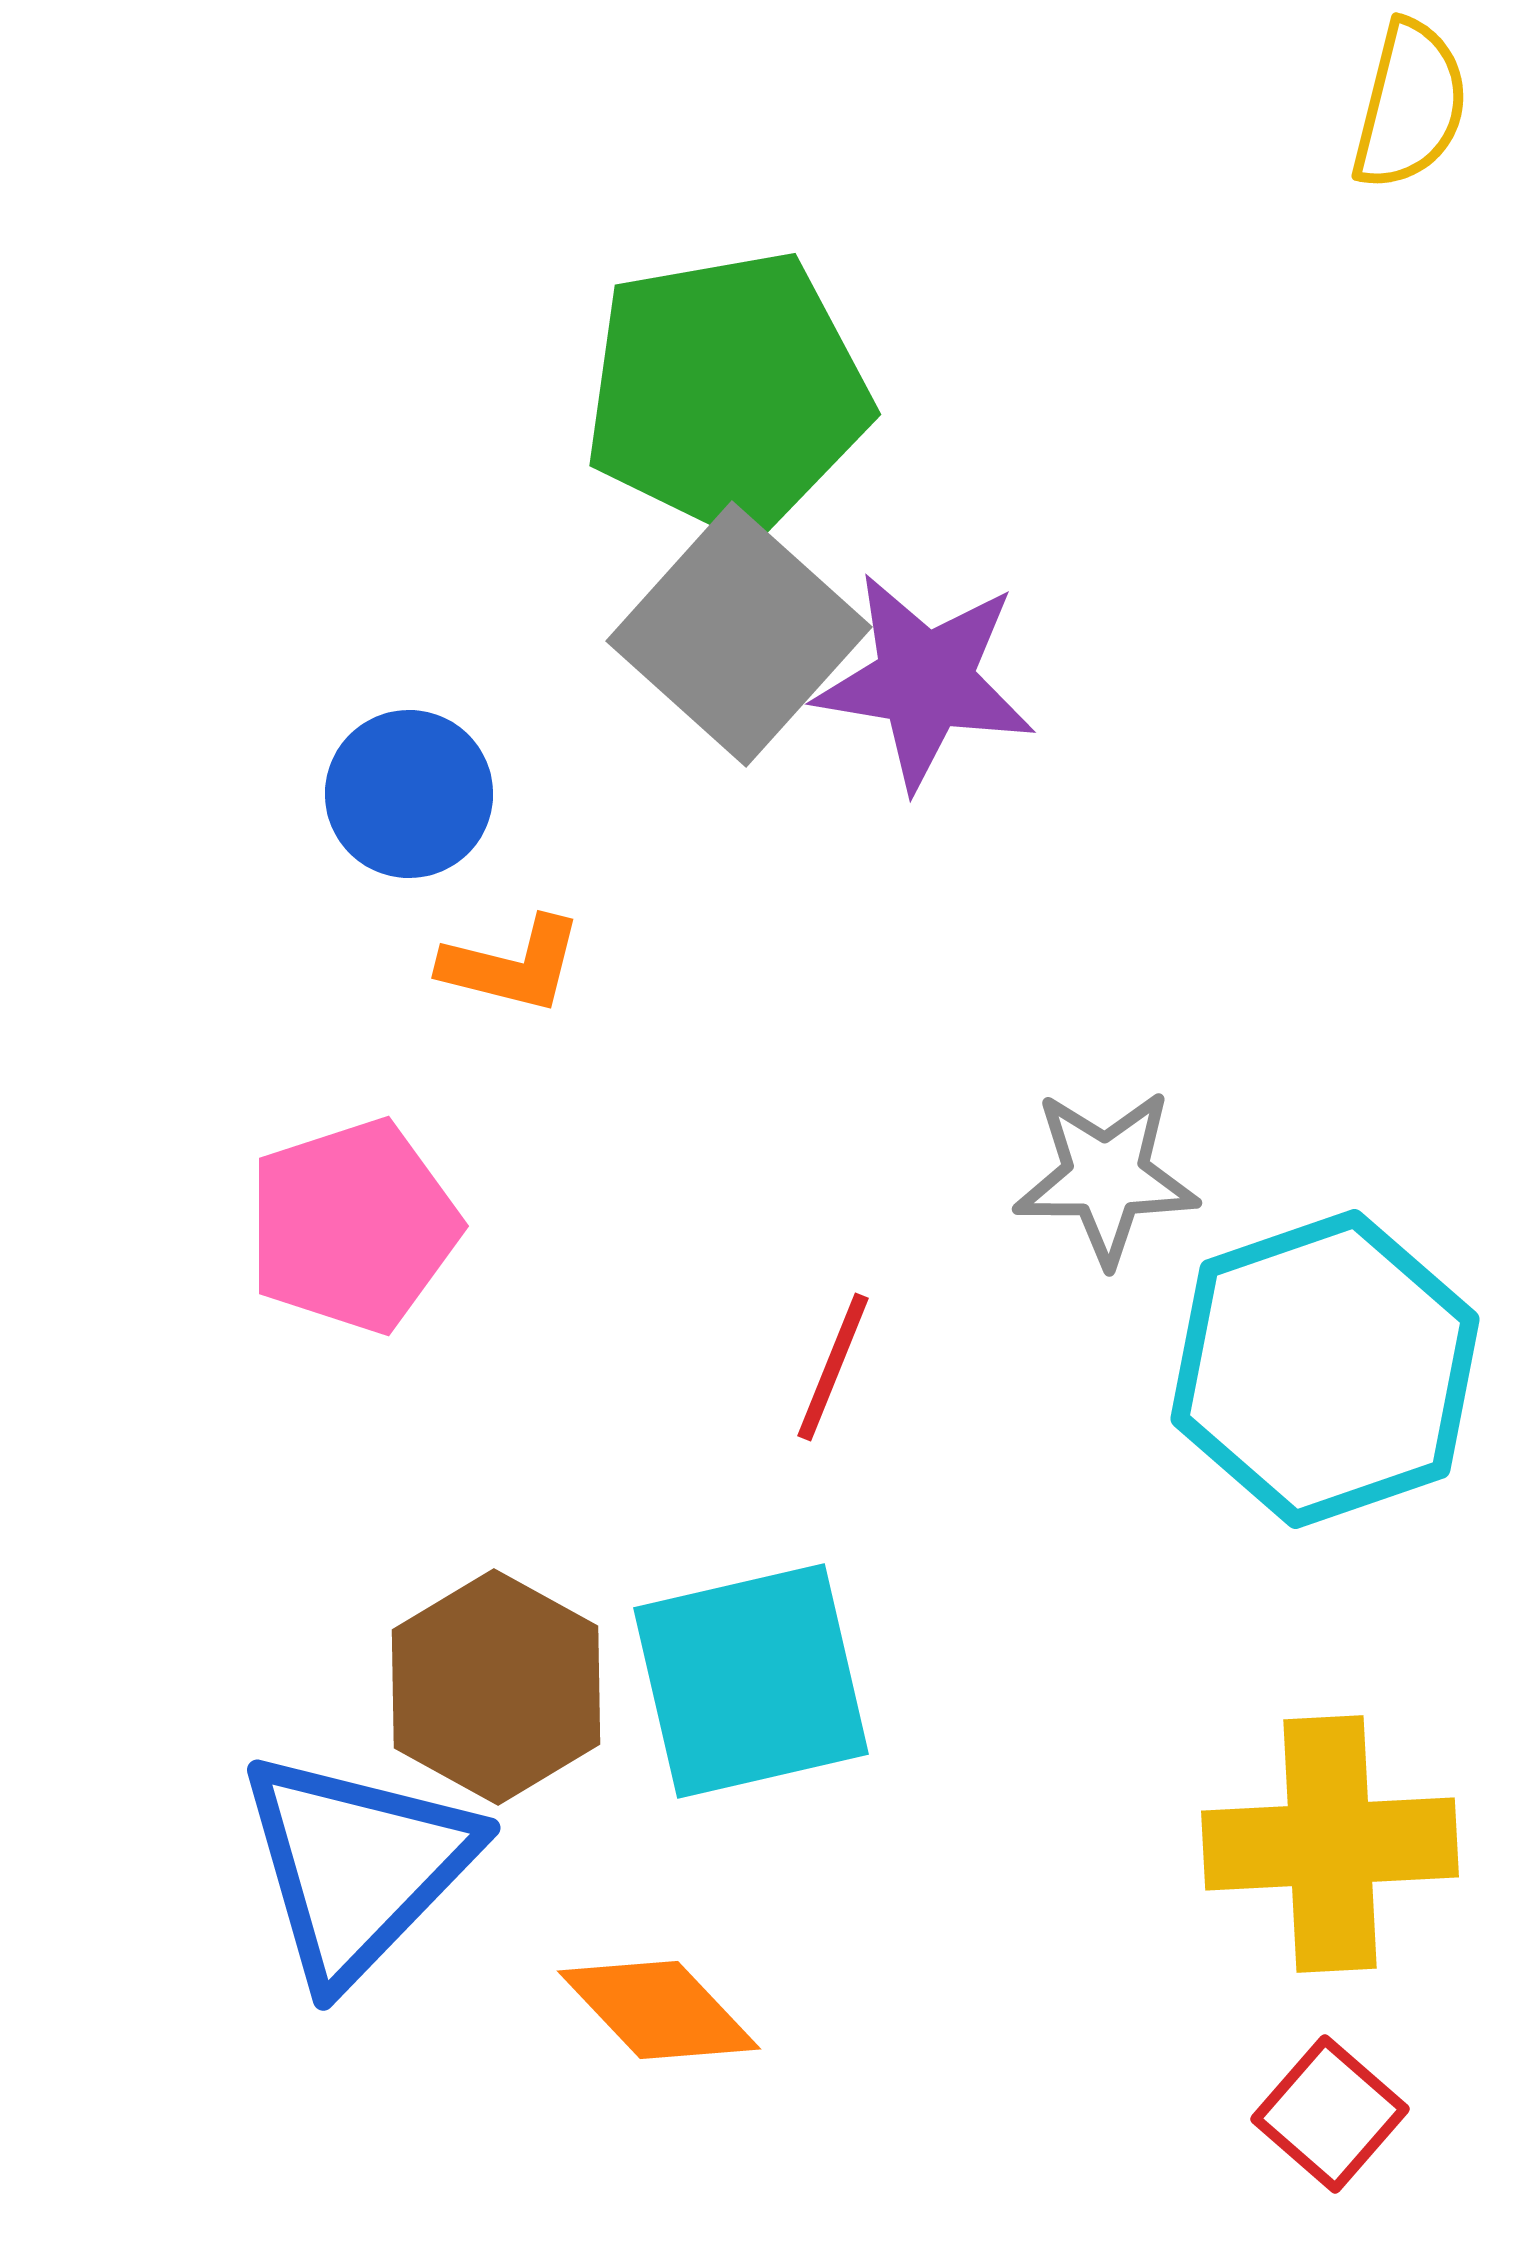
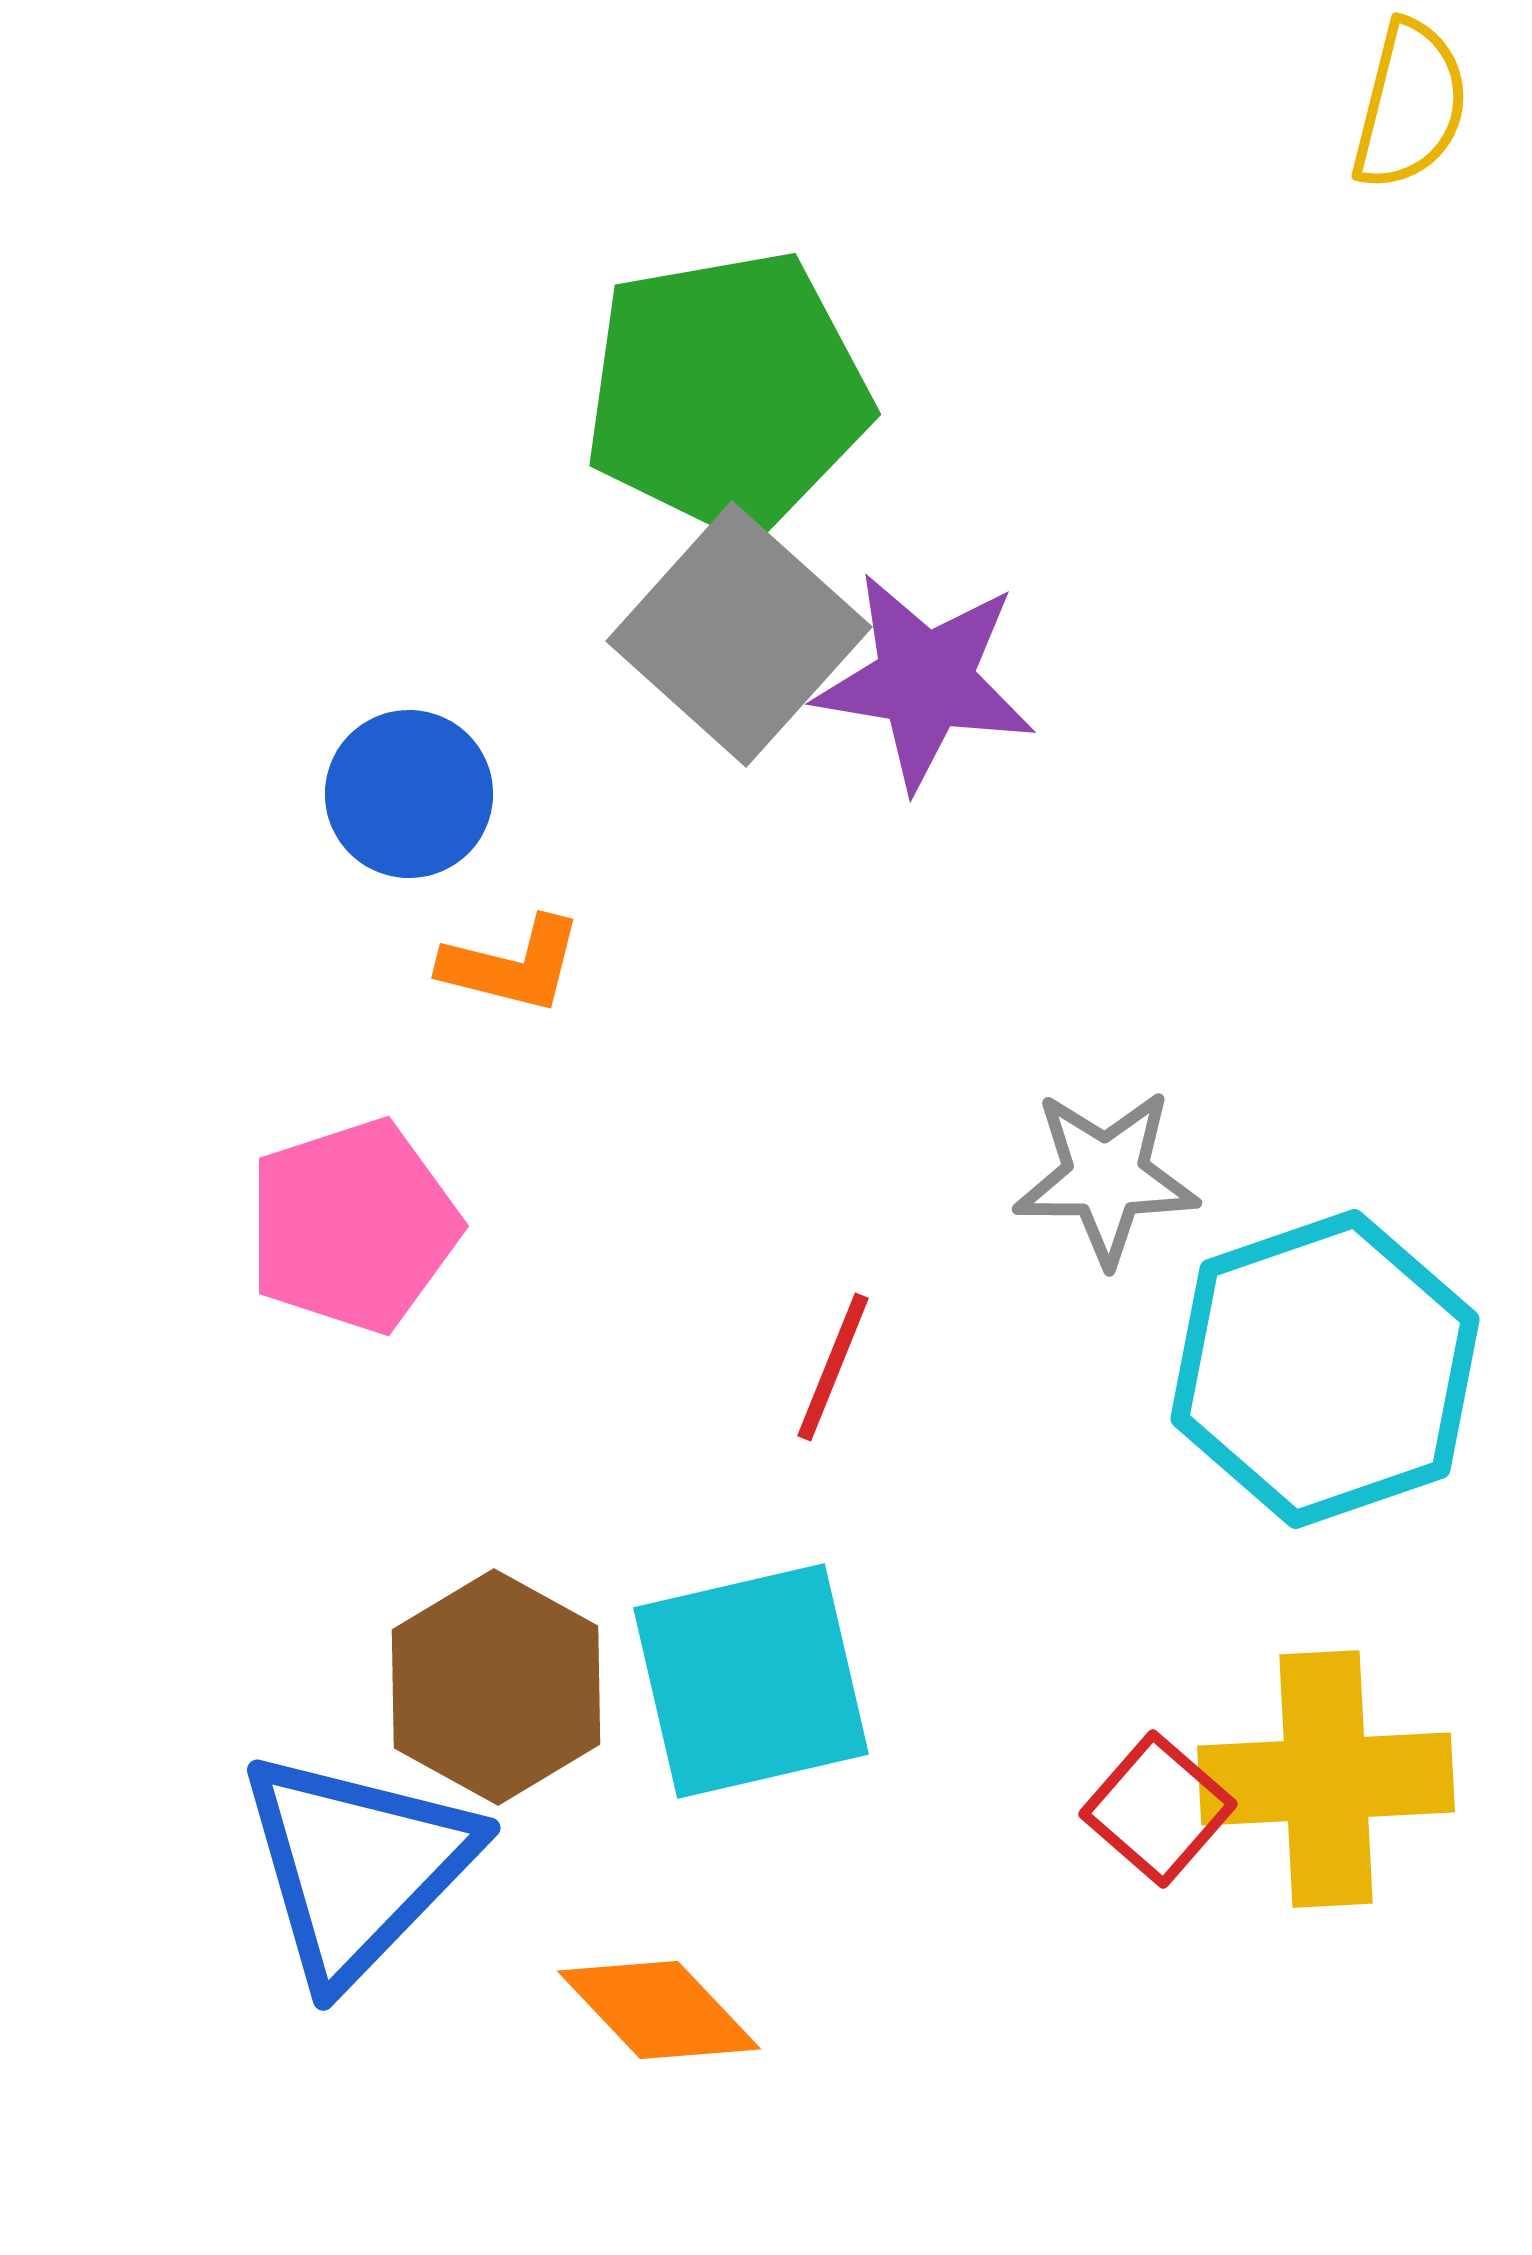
yellow cross: moved 4 px left, 65 px up
red square: moved 172 px left, 305 px up
